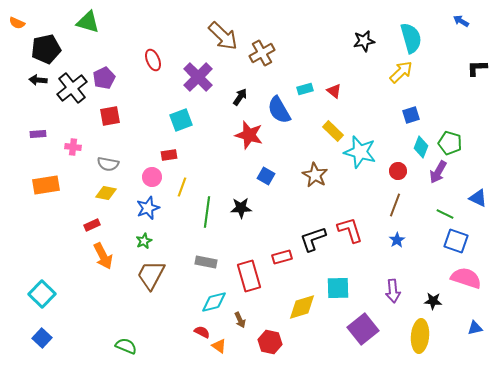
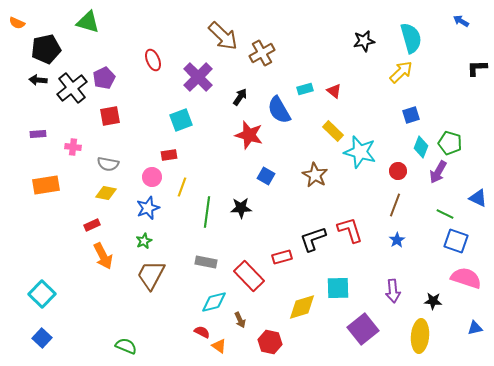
red rectangle at (249, 276): rotated 28 degrees counterclockwise
